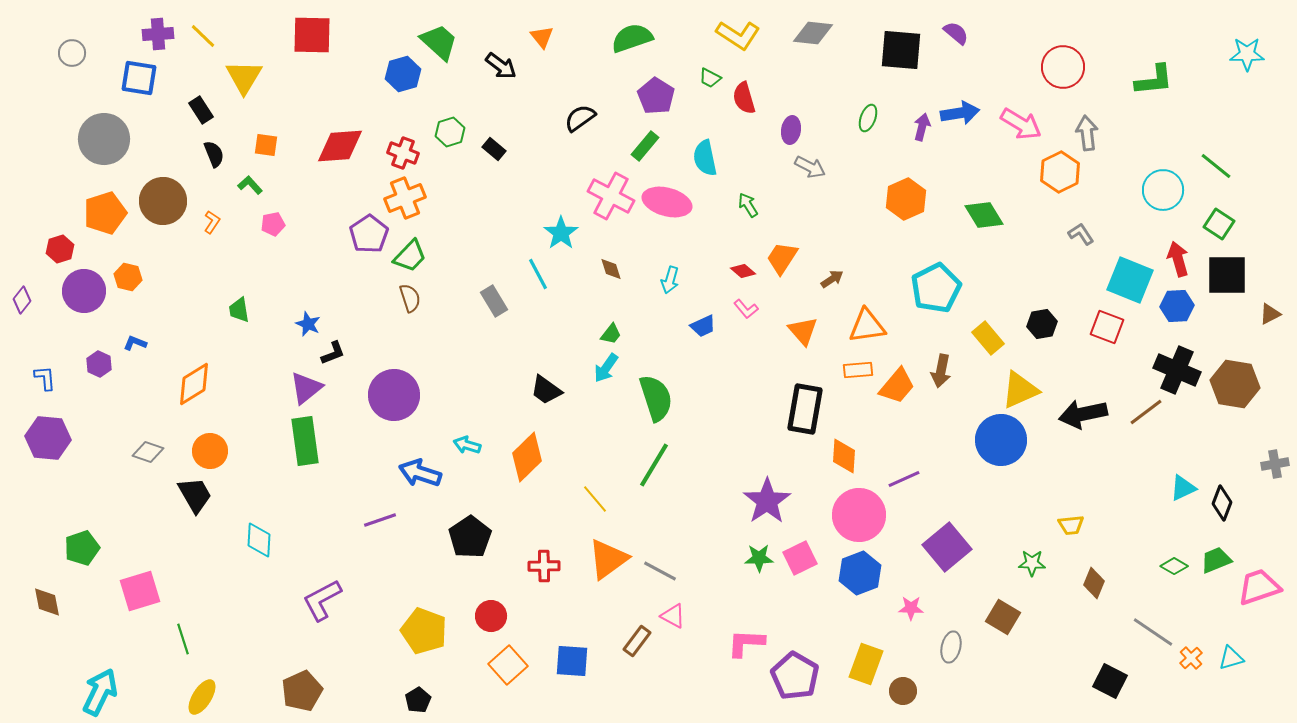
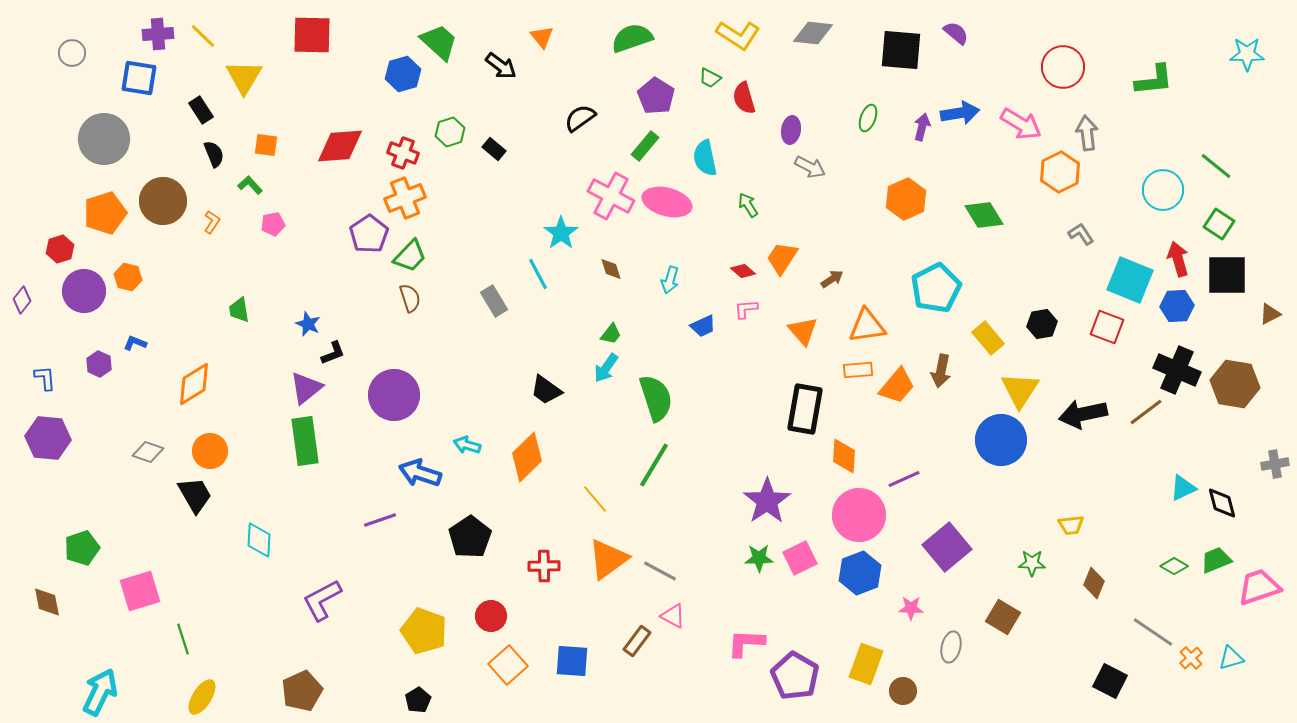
pink L-shape at (746, 309): rotated 125 degrees clockwise
yellow triangle at (1020, 390): rotated 33 degrees counterclockwise
black diamond at (1222, 503): rotated 36 degrees counterclockwise
